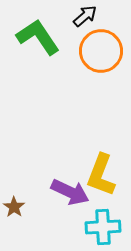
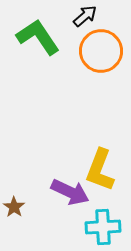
yellow L-shape: moved 1 px left, 5 px up
